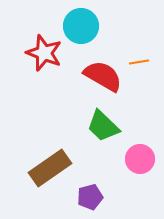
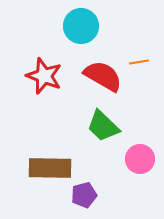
red star: moved 23 px down
brown rectangle: rotated 36 degrees clockwise
purple pentagon: moved 6 px left, 2 px up
